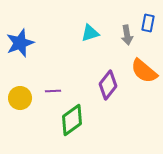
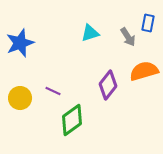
gray arrow: moved 1 px right, 2 px down; rotated 24 degrees counterclockwise
orange semicircle: rotated 124 degrees clockwise
purple line: rotated 28 degrees clockwise
